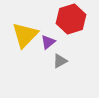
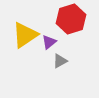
yellow triangle: rotated 12 degrees clockwise
purple triangle: moved 1 px right
